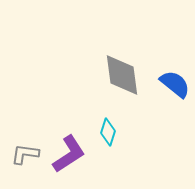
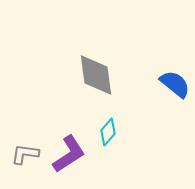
gray diamond: moved 26 px left
cyan diamond: rotated 24 degrees clockwise
